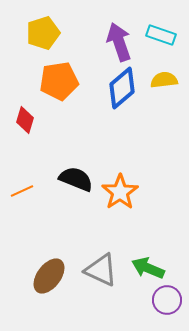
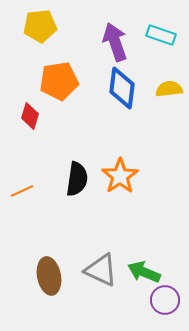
yellow pentagon: moved 3 px left, 7 px up; rotated 12 degrees clockwise
purple arrow: moved 4 px left
yellow semicircle: moved 5 px right, 9 px down
blue diamond: rotated 42 degrees counterclockwise
red diamond: moved 5 px right, 4 px up
black semicircle: moved 1 px right; rotated 76 degrees clockwise
orange star: moved 16 px up
green arrow: moved 4 px left, 4 px down
brown ellipse: rotated 48 degrees counterclockwise
purple circle: moved 2 px left
